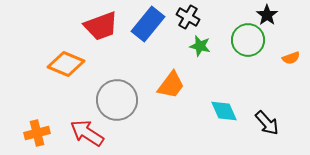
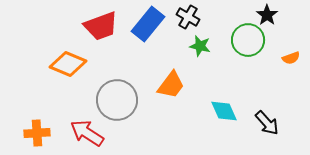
orange diamond: moved 2 px right
orange cross: rotated 10 degrees clockwise
